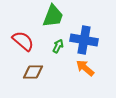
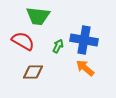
green trapezoid: moved 15 px left; rotated 75 degrees clockwise
red semicircle: rotated 10 degrees counterclockwise
